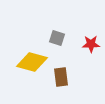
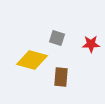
yellow diamond: moved 2 px up
brown rectangle: rotated 12 degrees clockwise
